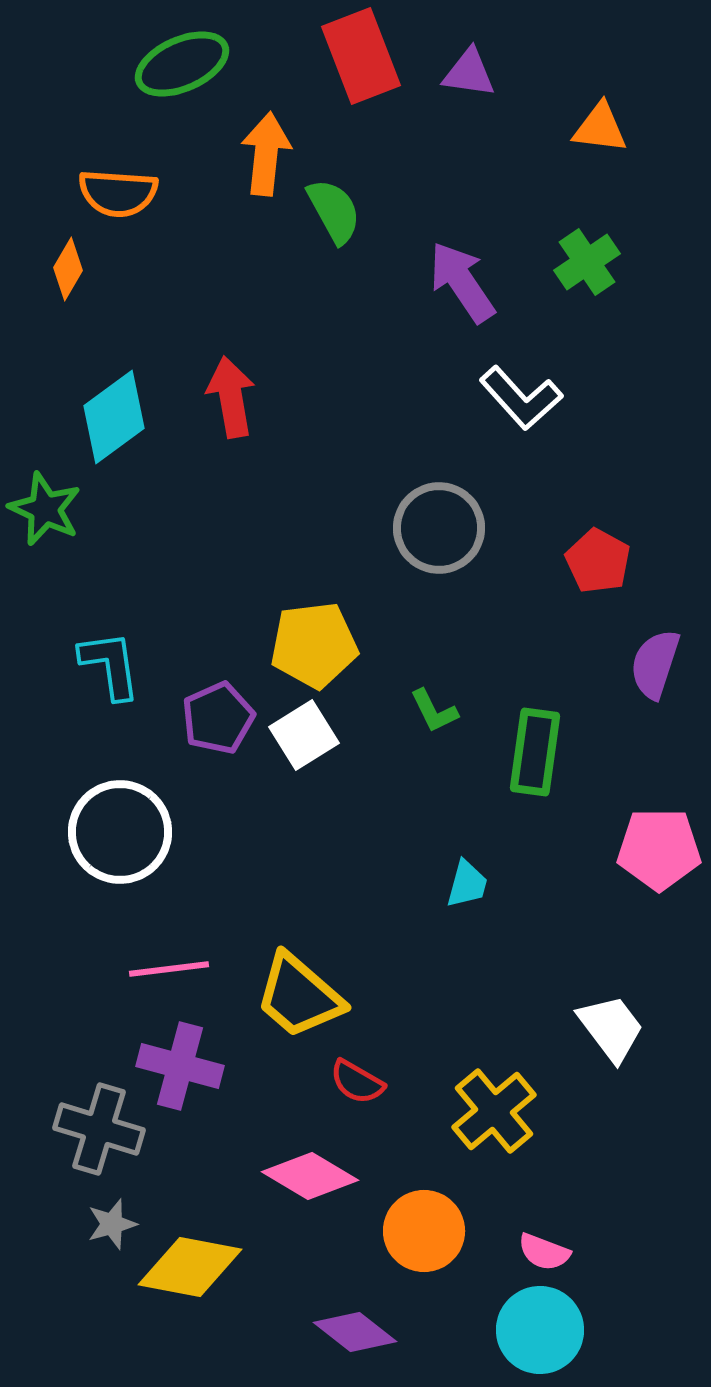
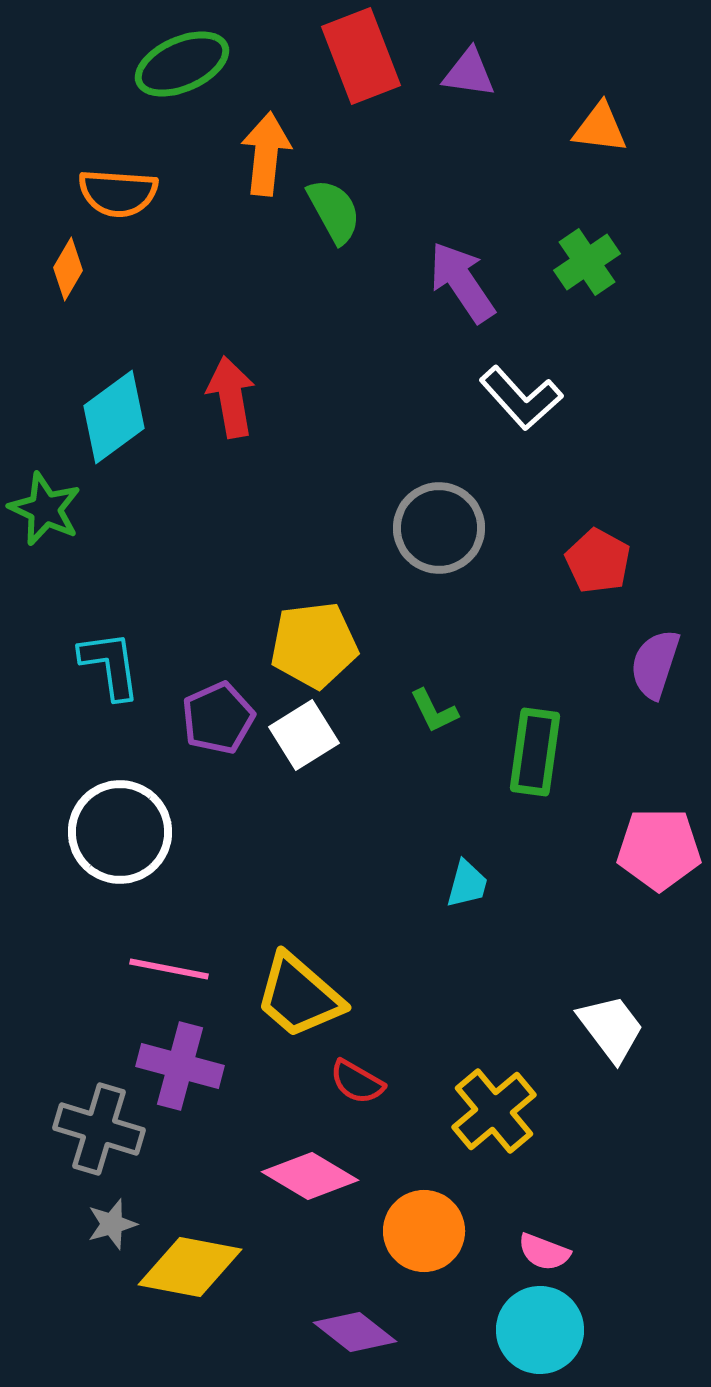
pink line: rotated 18 degrees clockwise
